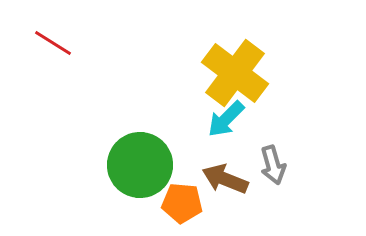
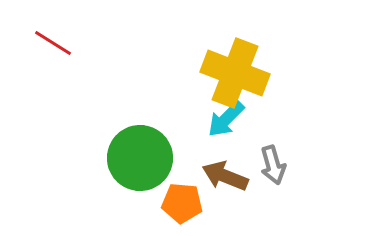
yellow cross: rotated 16 degrees counterclockwise
green circle: moved 7 px up
brown arrow: moved 3 px up
